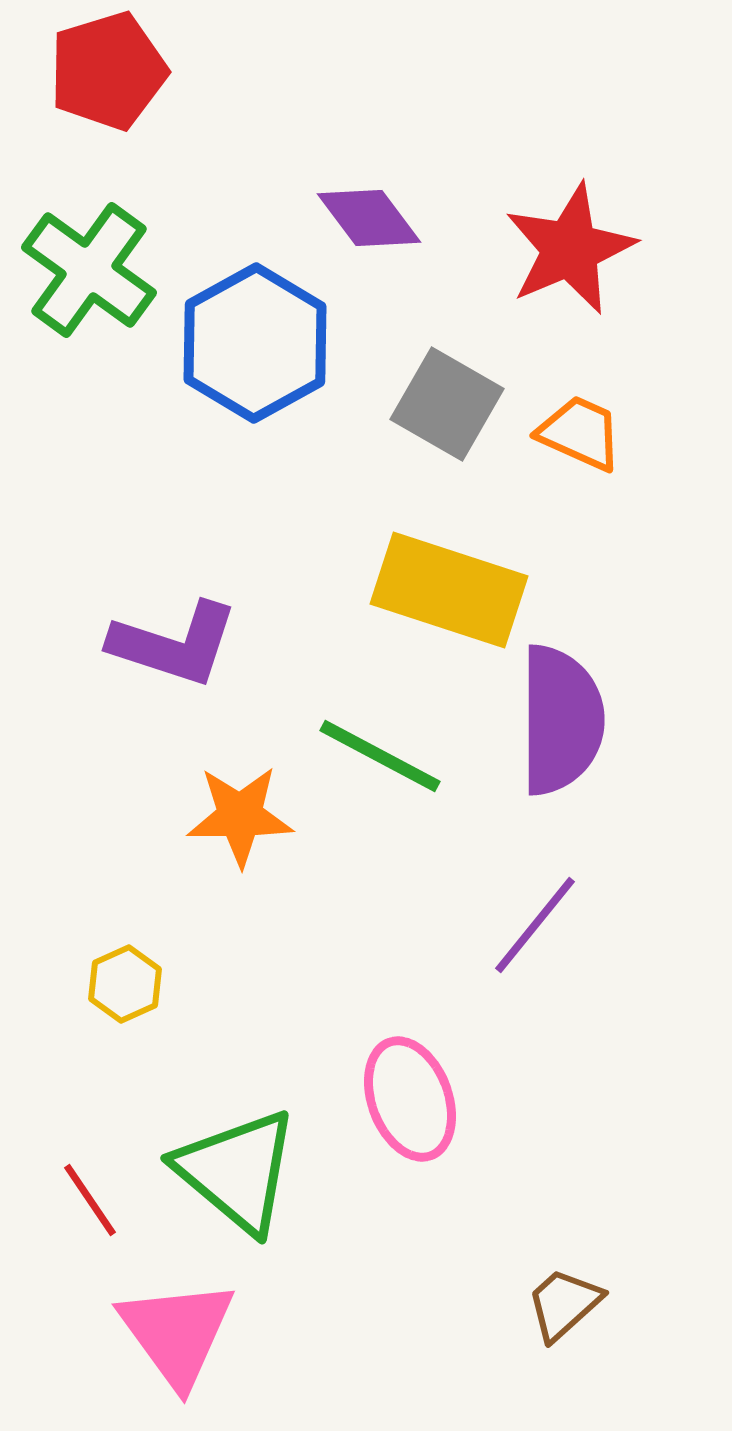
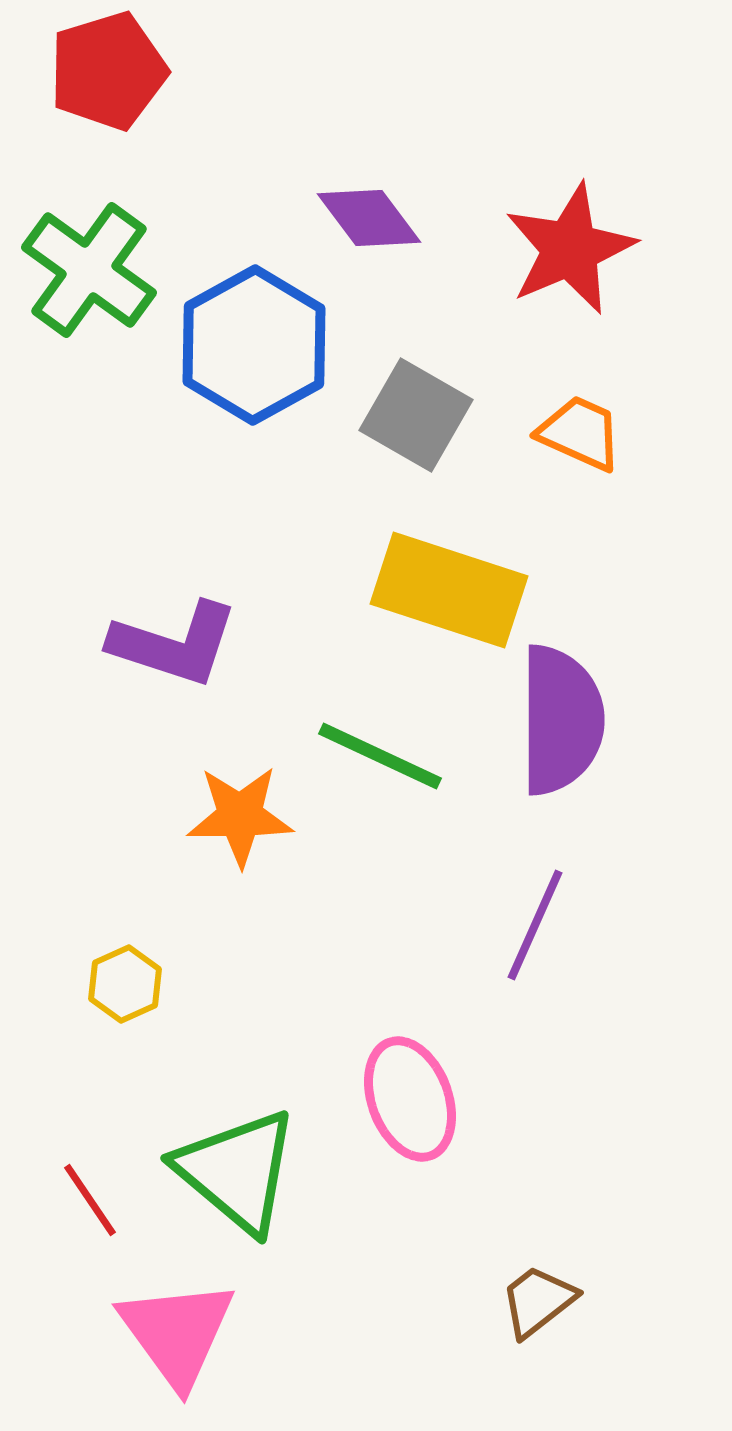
blue hexagon: moved 1 px left, 2 px down
gray square: moved 31 px left, 11 px down
green line: rotated 3 degrees counterclockwise
purple line: rotated 15 degrees counterclockwise
brown trapezoid: moved 26 px left, 3 px up; rotated 4 degrees clockwise
